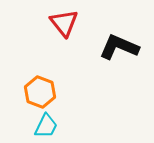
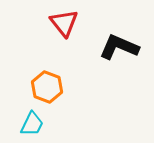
orange hexagon: moved 7 px right, 5 px up
cyan trapezoid: moved 14 px left, 2 px up
